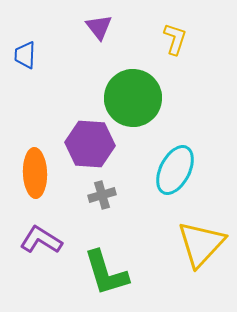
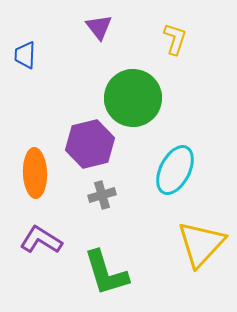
purple hexagon: rotated 18 degrees counterclockwise
